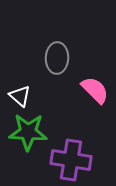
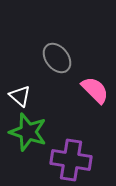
gray ellipse: rotated 40 degrees counterclockwise
green star: rotated 15 degrees clockwise
